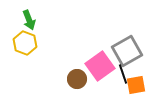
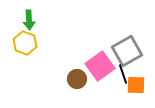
green arrow: rotated 18 degrees clockwise
orange square: rotated 12 degrees clockwise
